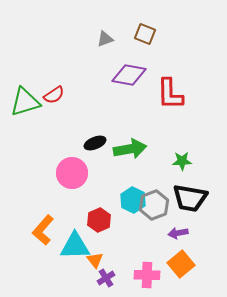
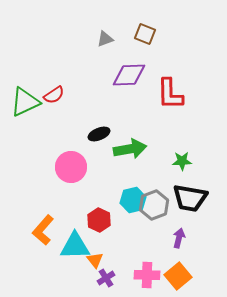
purple diamond: rotated 12 degrees counterclockwise
green triangle: rotated 8 degrees counterclockwise
black ellipse: moved 4 px right, 9 px up
pink circle: moved 1 px left, 6 px up
cyan hexagon: rotated 20 degrees clockwise
red hexagon: rotated 10 degrees counterclockwise
purple arrow: moved 1 px right, 5 px down; rotated 114 degrees clockwise
orange square: moved 3 px left, 12 px down
